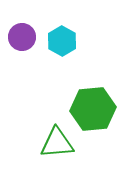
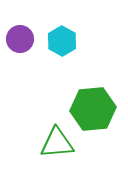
purple circle: moved 2 px left, 2 px down
